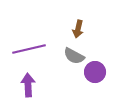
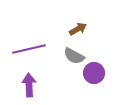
brown arrow: rotated 132 degrees counterclockwise
purple circle: moved 1 px left, 1 px down
purple arrow: moved 1 px right
